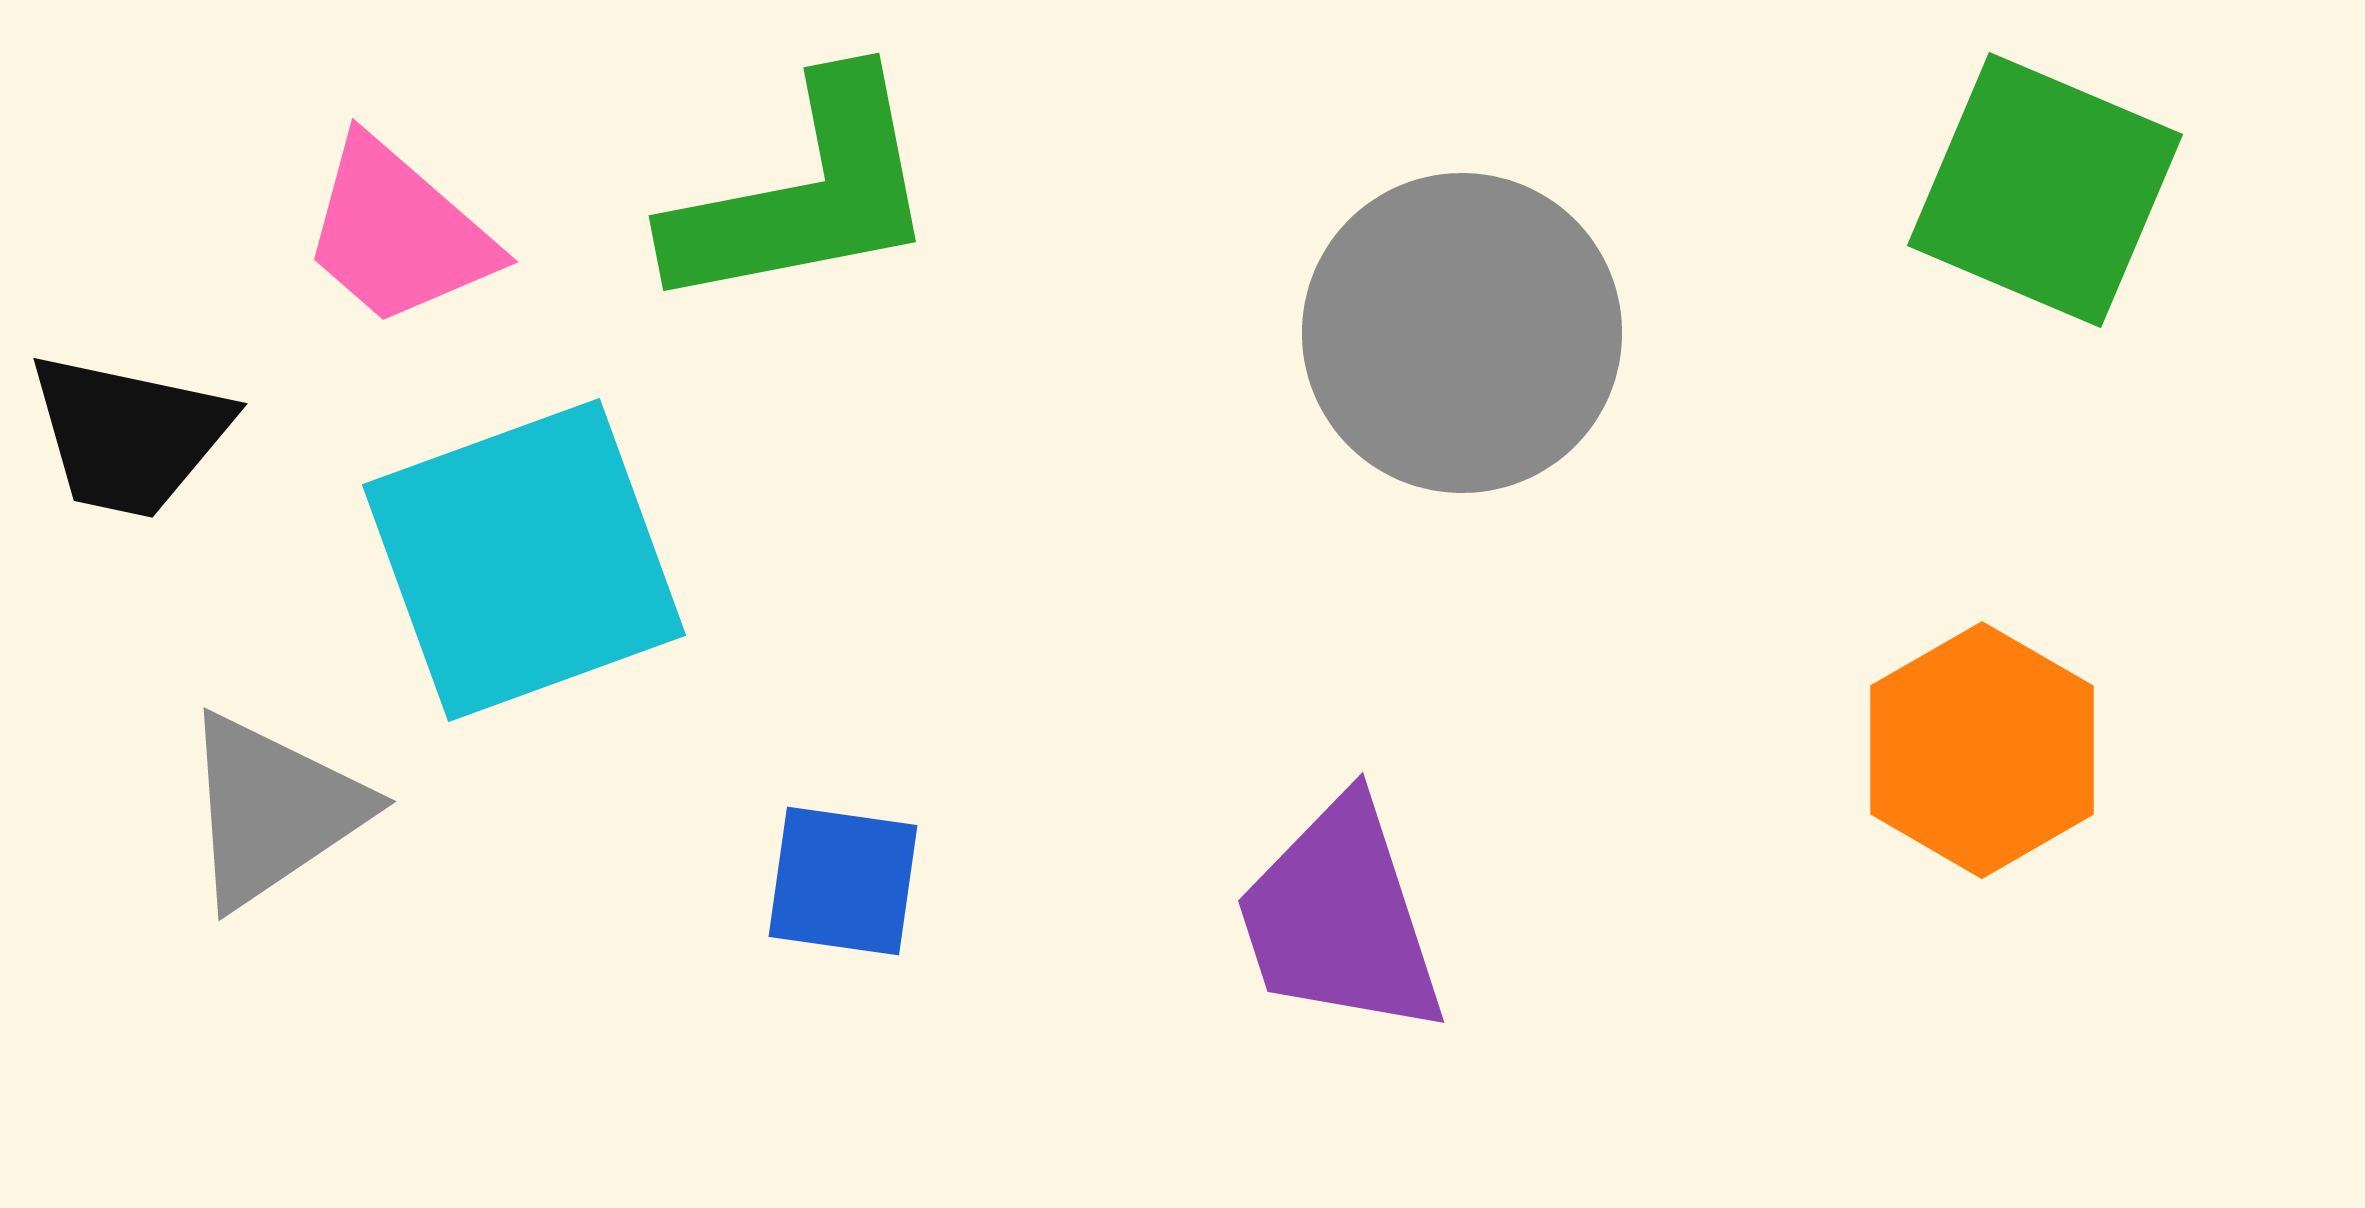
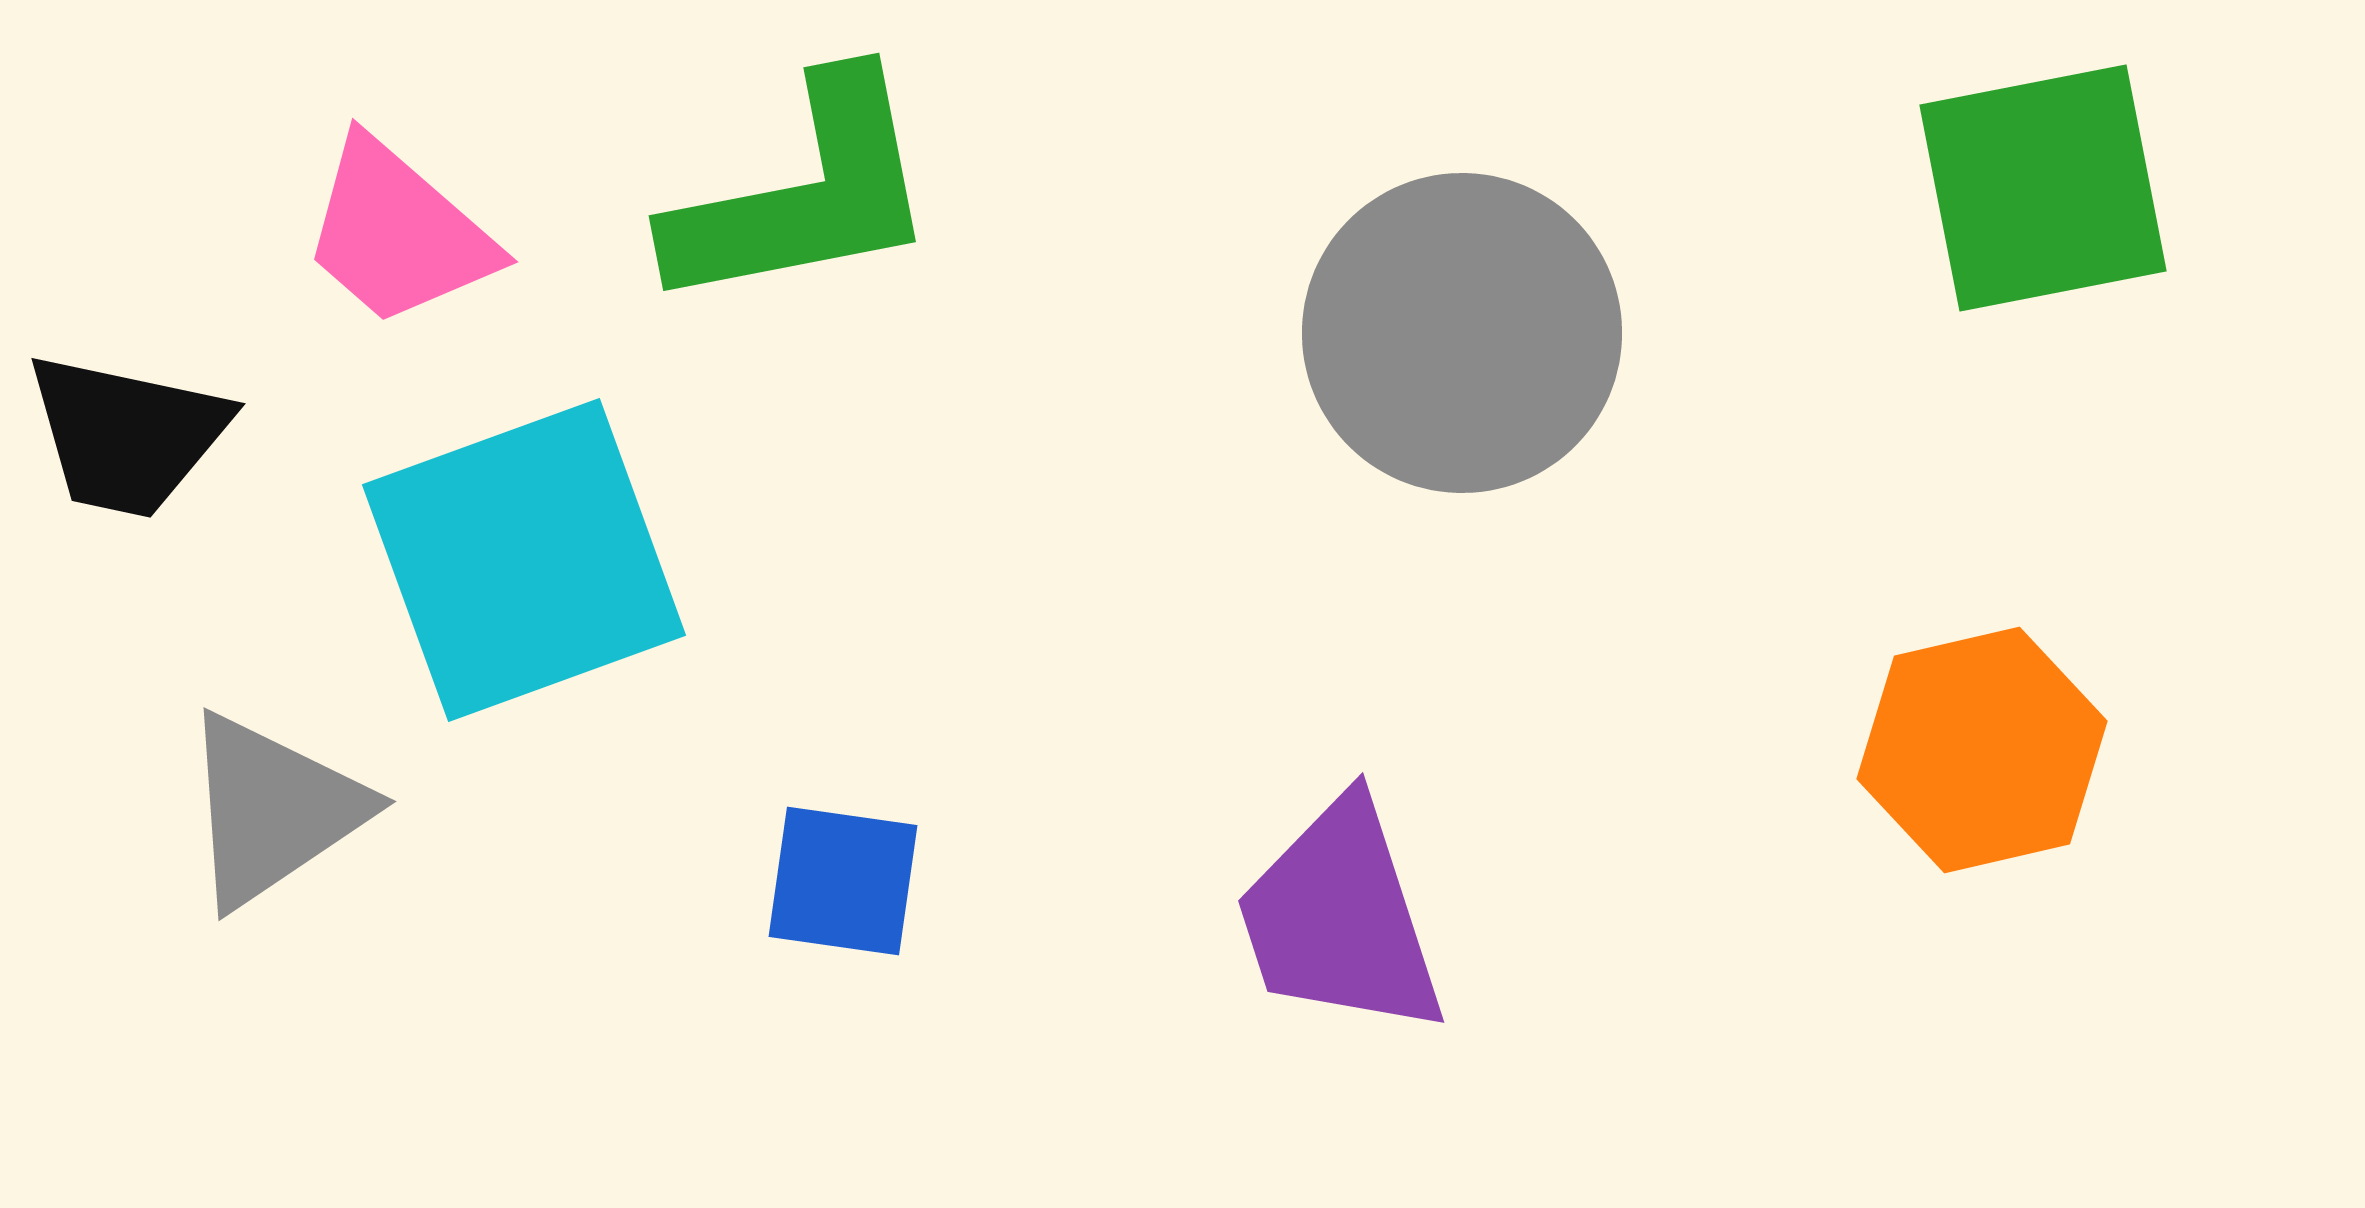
green square: moved 2 px left, 2 px up; rotated 34 degrees counterclockwise
black trapezoid: moved 2 px left
orange hexagon: rotated 17 degrees clockwise
